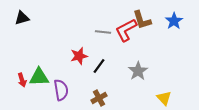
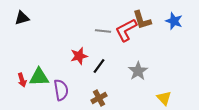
blue star: rotated 18 degrees counterclockwise
gray line: moved 1 px up
